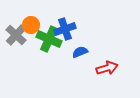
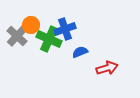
gray cross: moved 1 px right, 1 px down
